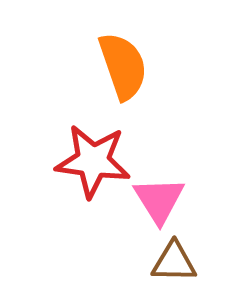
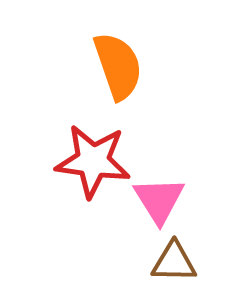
orange semicircle: moved 5 px left
